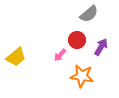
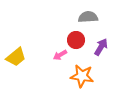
gray semicircle: moved 1 px left, 3 px down; rotated 144 degrees counterclockwise
red circle: moved 1 px left
pink arrow: rotated 16 degrees clockwise
